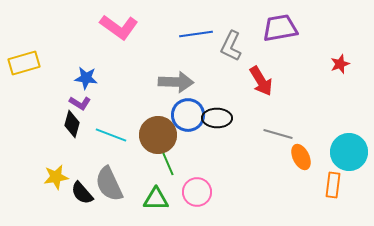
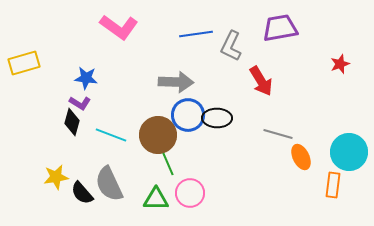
black diamond: moved 2 px up
pink circle: moved 7 px left, 1 px down
